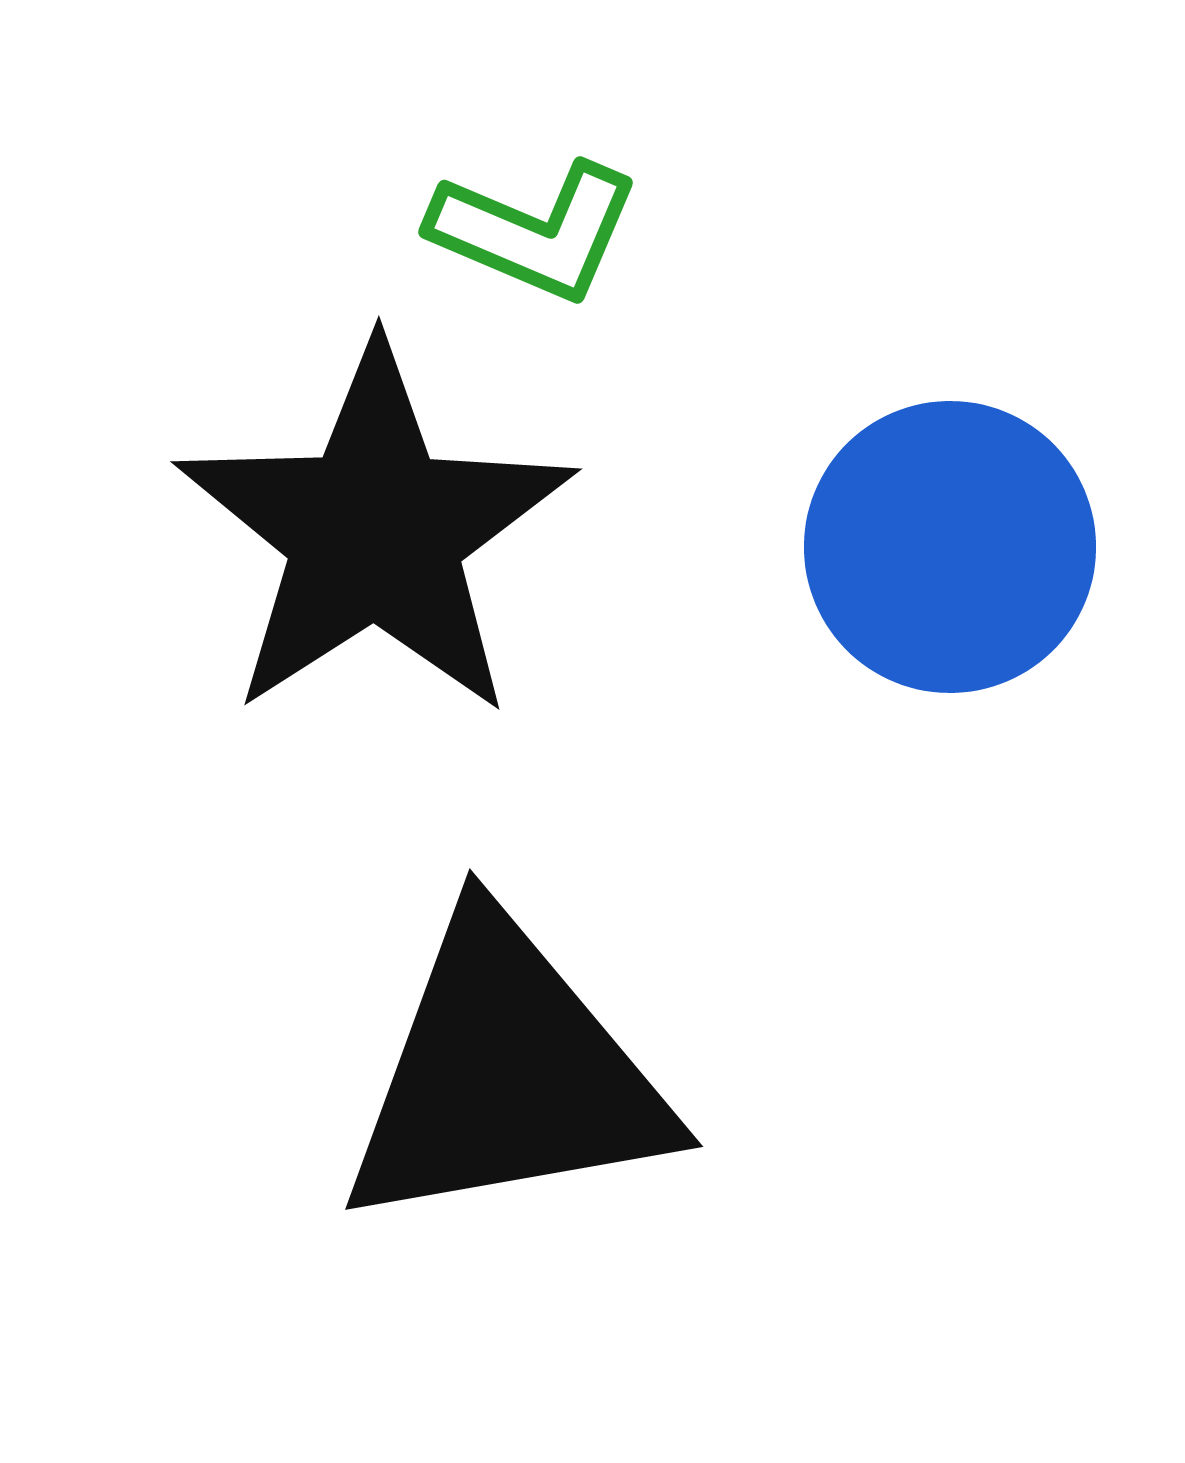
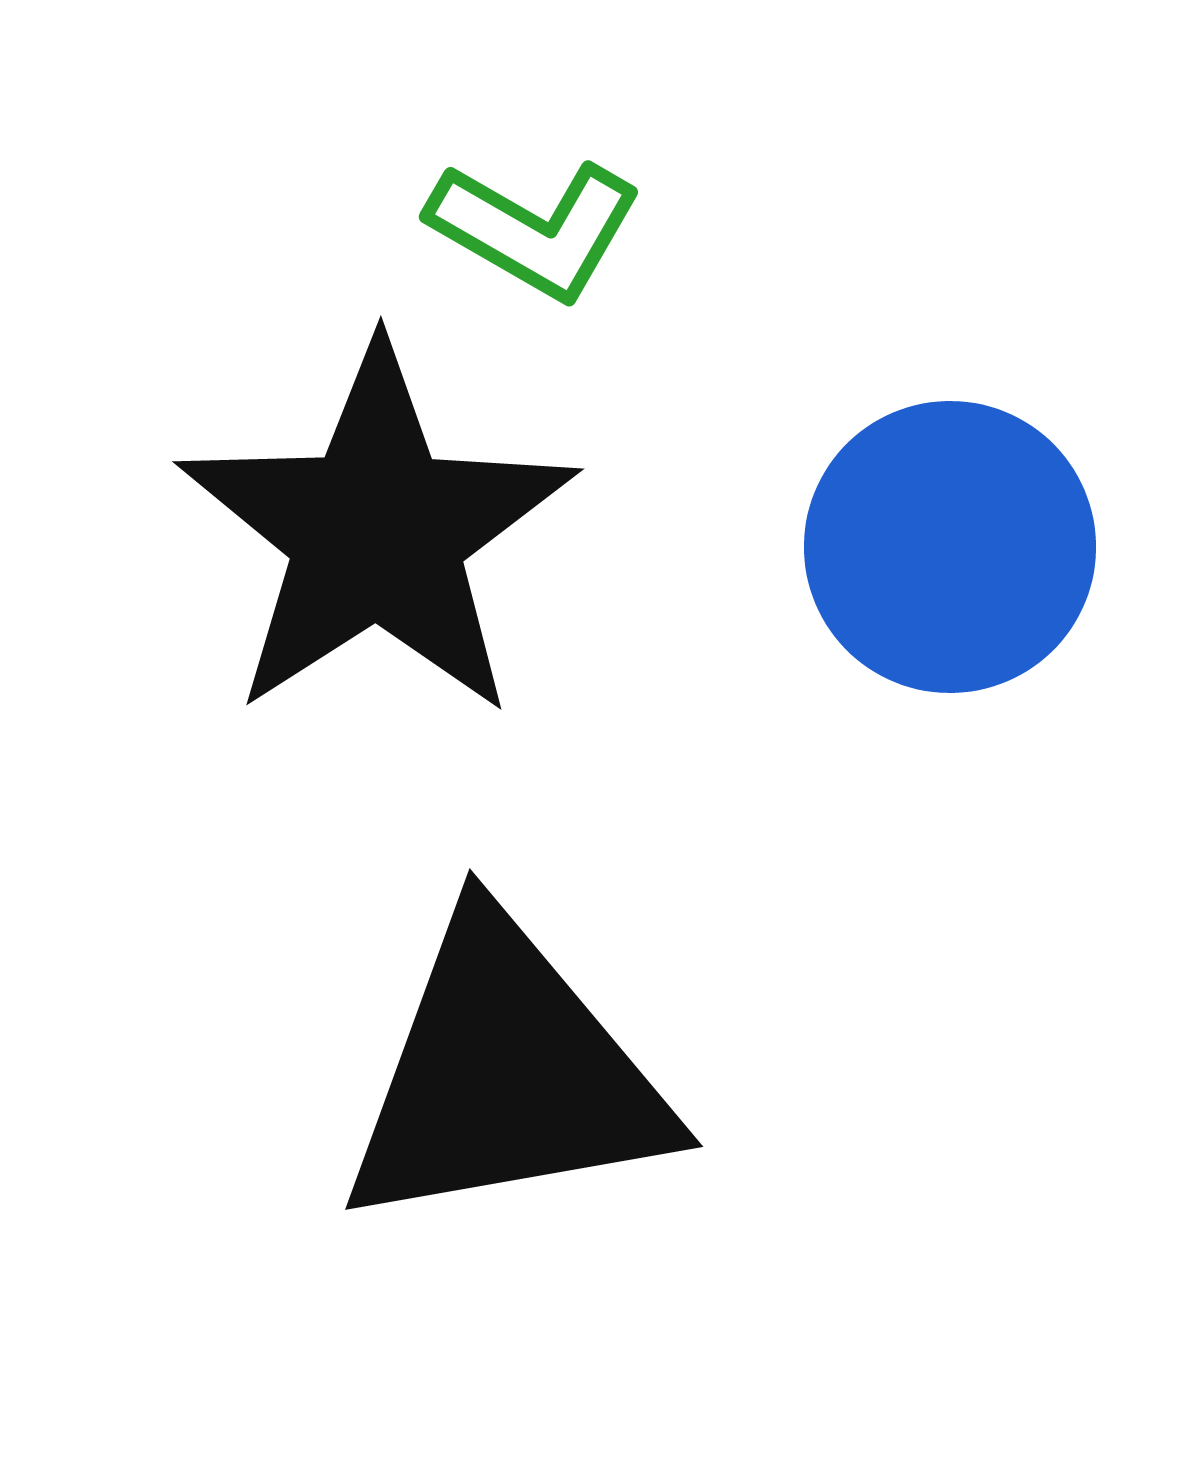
green L-shape: moved 2 px up; rotated 7 degrees clockwise
black star: moved 2 px right
